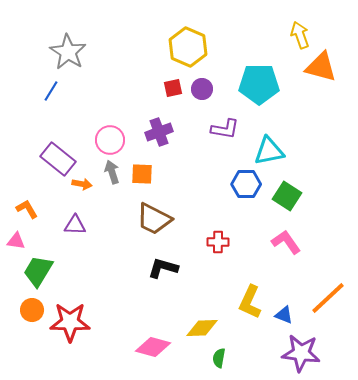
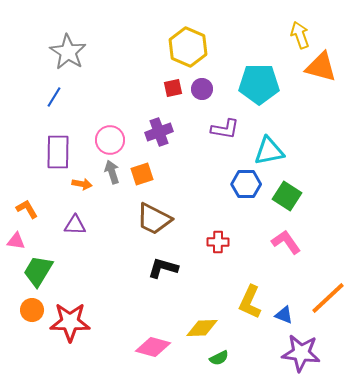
blue line: moved 3 px right, 6 px down
purple rectangle: moved 7 px up; rotated 52 degrees clockwise
orange square: rotated 20 degrees counterclockwise
green semicircle: rotated 126 degrees counterclockwise
